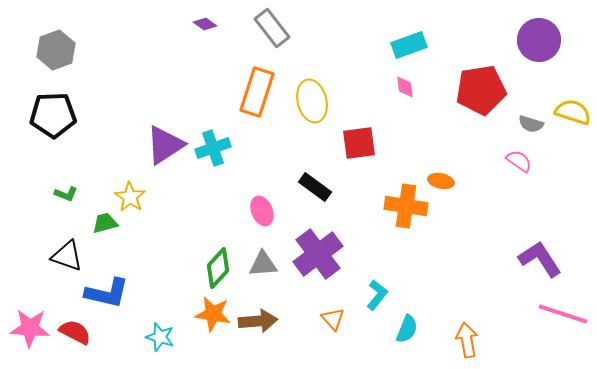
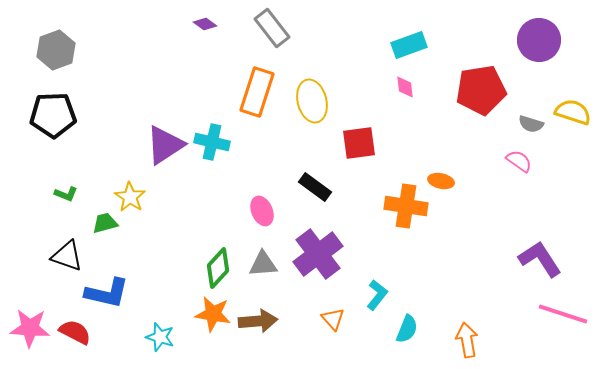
cyan cross: moved 1 px left, 6 px up; rotated 32 degrees clockwise
